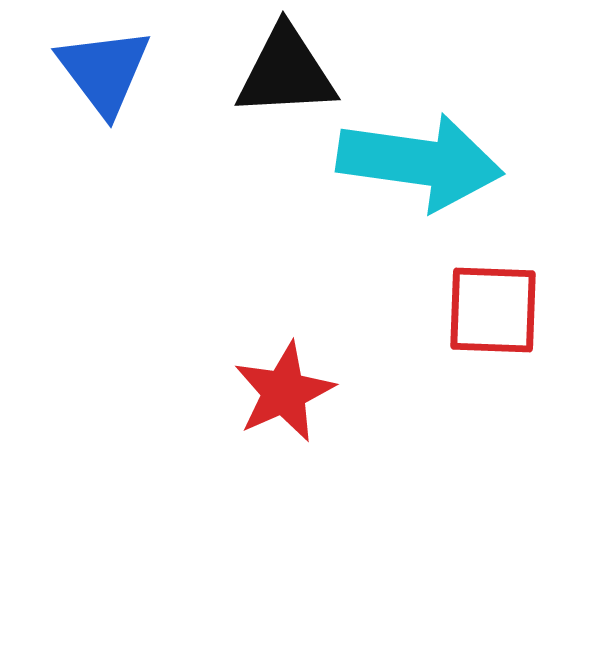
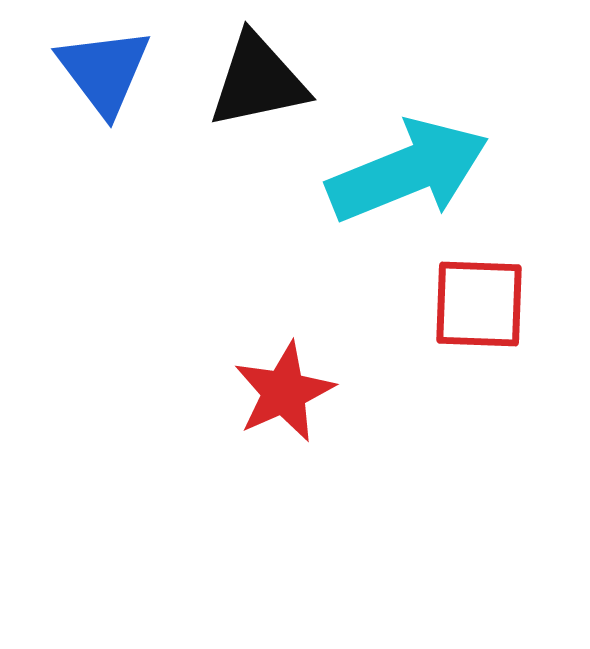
black triangle: moved 28 px left, 9 px down; rotated 9 degrees counterclockwise
cyan arrow: moved 12 px left, 9 px down; rotated 30 degrees counterclockwise
red square: moved 14 px left, 6 px up
